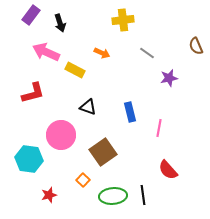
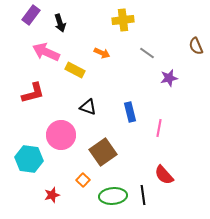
red semicircle: moved 4 px left, 5 px down
red star: moved 3 px right
